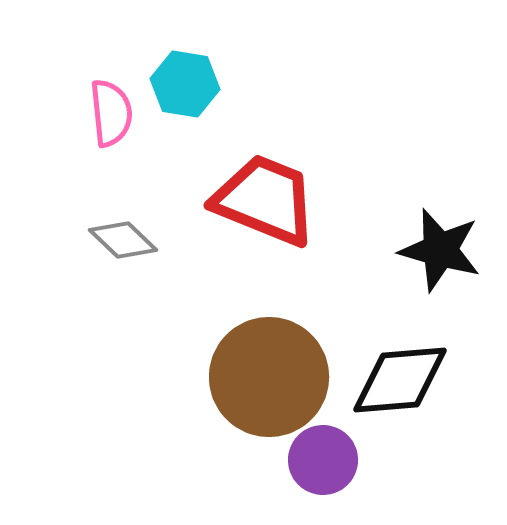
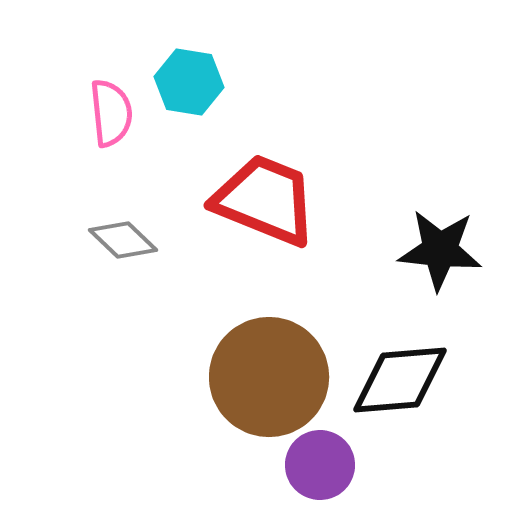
cyan hexagon: moved 4 px right, 2 px up
black star: rotated 10 degrees counterclockwise
purple circle: moved 3 px left, 5 px down
